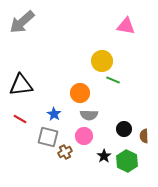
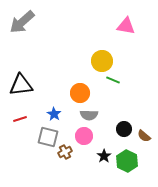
red line: rotated 48 degrees counterclockwise
brown semicircle: rotated 48 degrees counterclockwise
